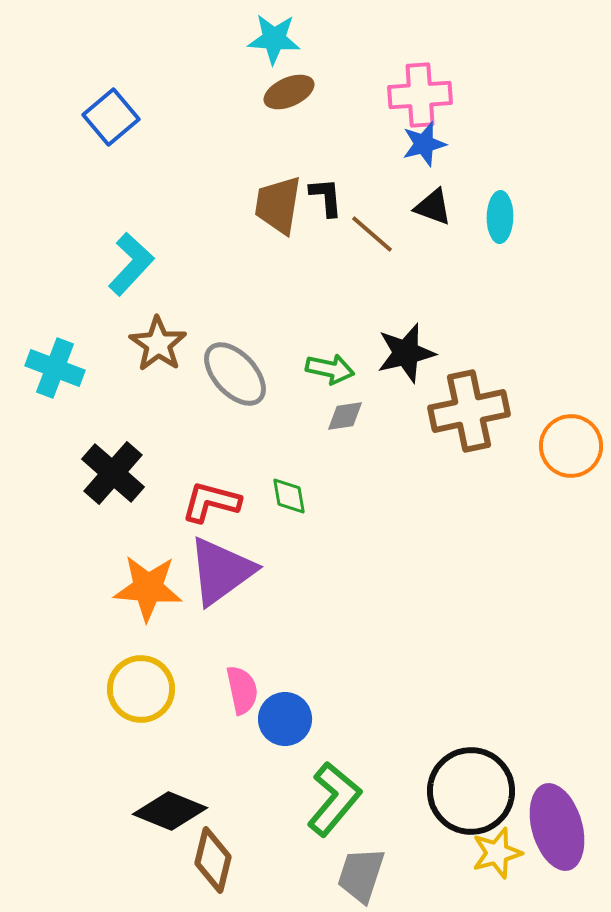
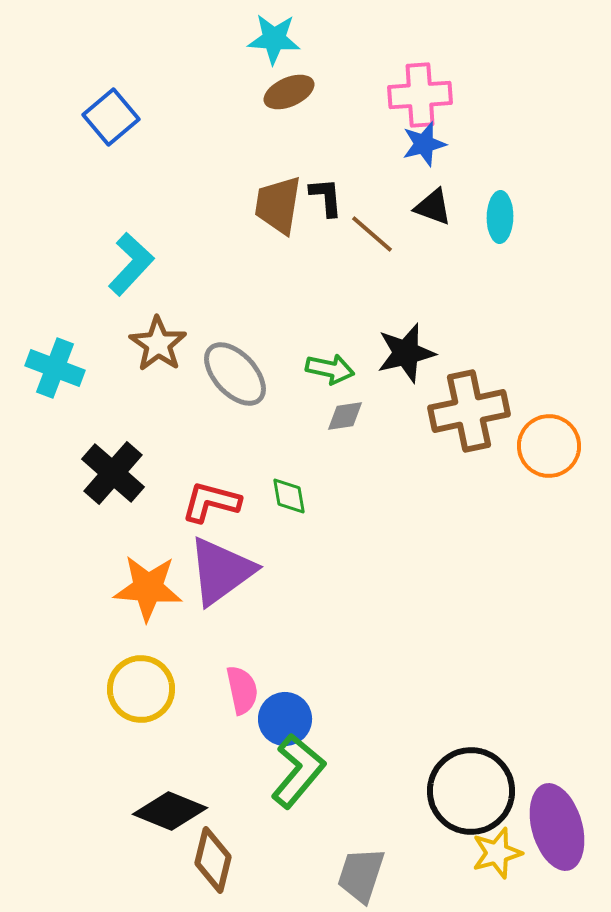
orange circle: moved 22 px left
green L-shape: moved 36 px left, 28 px up
